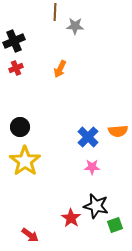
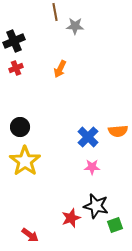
brown line: rotated 12 degrees counterclockwise
red star: rotated 18 degrees clockwise
